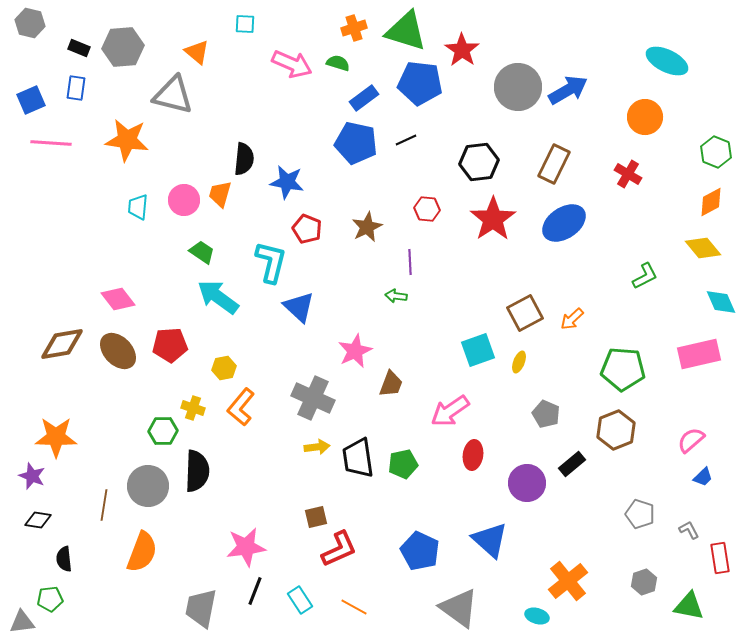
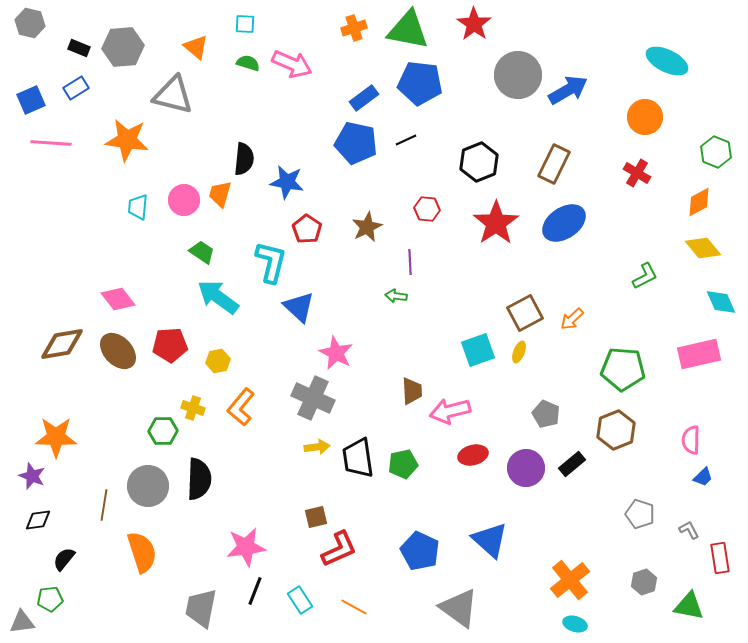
green triangle at (406, 31): moved 2 px right, 1 px up; rotated 6 degrees counterclockwise
red star at (462, 50): moved 12 px right, 26 px up
orange triangle at (197, 52): moved 1 px left, 5 px up
green semicircle at (338, 63): moved 90 px left
gray circle at (518, 87): moved 12 px up
blue rectangle at (76, 88): rotated 50 degrees clockwise
black hexagon at (479, 162): rotated 15 degrees counterclockwise
red cross at (628, 174): moved 9 px right, 1 px up
orange diamond at (711, 202): moved 12 px left
red star at (493, 219): moved 3 px right, 4 px down
red pentagon at (307, 229): rotated 12 degrees clockwise
pink star at (355, 351): moved 19 px left, 2 px down; rotated 20 degrees counterclockwise
yellow ellipse at (519, 362): moved 10 px up
yellow hexagon at (224, 368): moved 6 px left, 7 px up
brown trapezoid at (391, 384): moved 21 px right, 7 px down; rotated 24 degrees counterclockwise
pink arrow at (450, 411): rotated 21 degrees clockwise
pink semicircle at (691, 440): rotated 48 degrees counterclockwise
red ellipse at (473, 455): rotated 68 degrees clockwise
black semicircle at (197, 471): moved 2 px right, 8 px down
purple circle at (527, 483): moved 1 px left, 15 px up
black diamond at (38, 520): rotated 16 degrees counterclockwise
orange semicircle at (142, 552): rotated 39 degrees counterclockwise
black semicircle at (64, 559): rotated 45 degrees clockwise
orange cross at (568, 581): moved 2 px right, 1 px up
cyan ellipse at (537, 616): moved 38 px right, 8 px down
